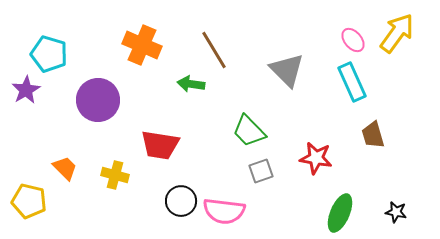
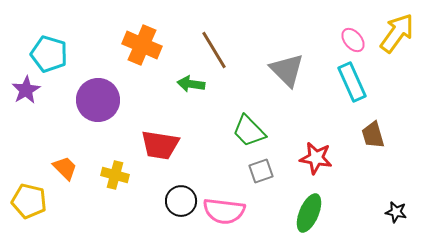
green ellipse: moved 31 px left
